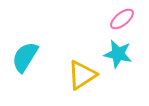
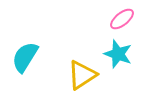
cyan star: rotated 8 degrees clockwise
